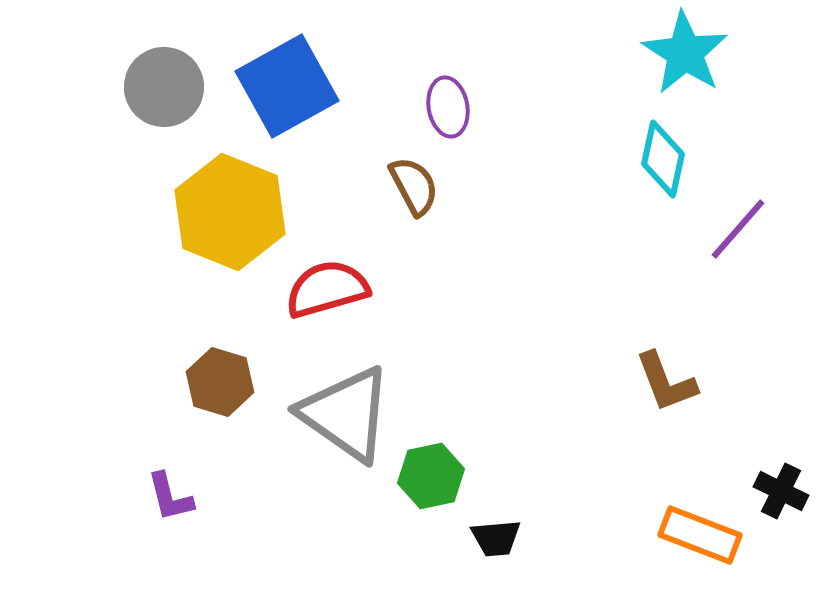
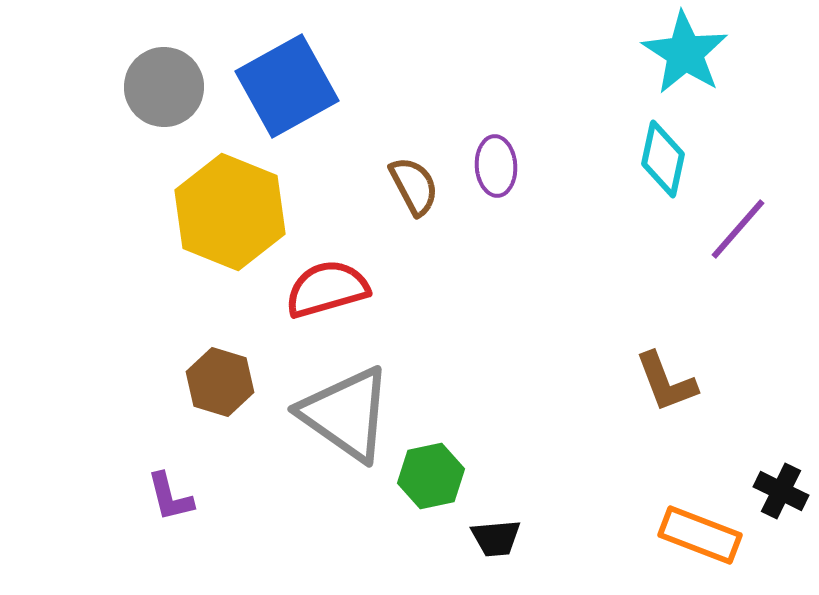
purple ellipse: moved 48 px right, 59 px down; rotated 6 degrees clockwise
